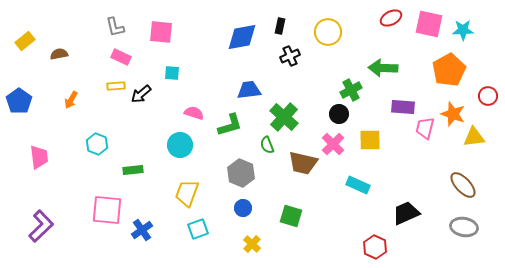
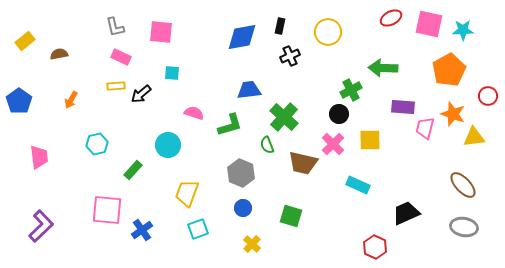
cyan hexagon at (97, 144): rotated 25 degrees clockwise
cyan circle at (180, 145): moved 12 px left
green rectangle at (133, 170): rotated 42 degrees counterclockwise
